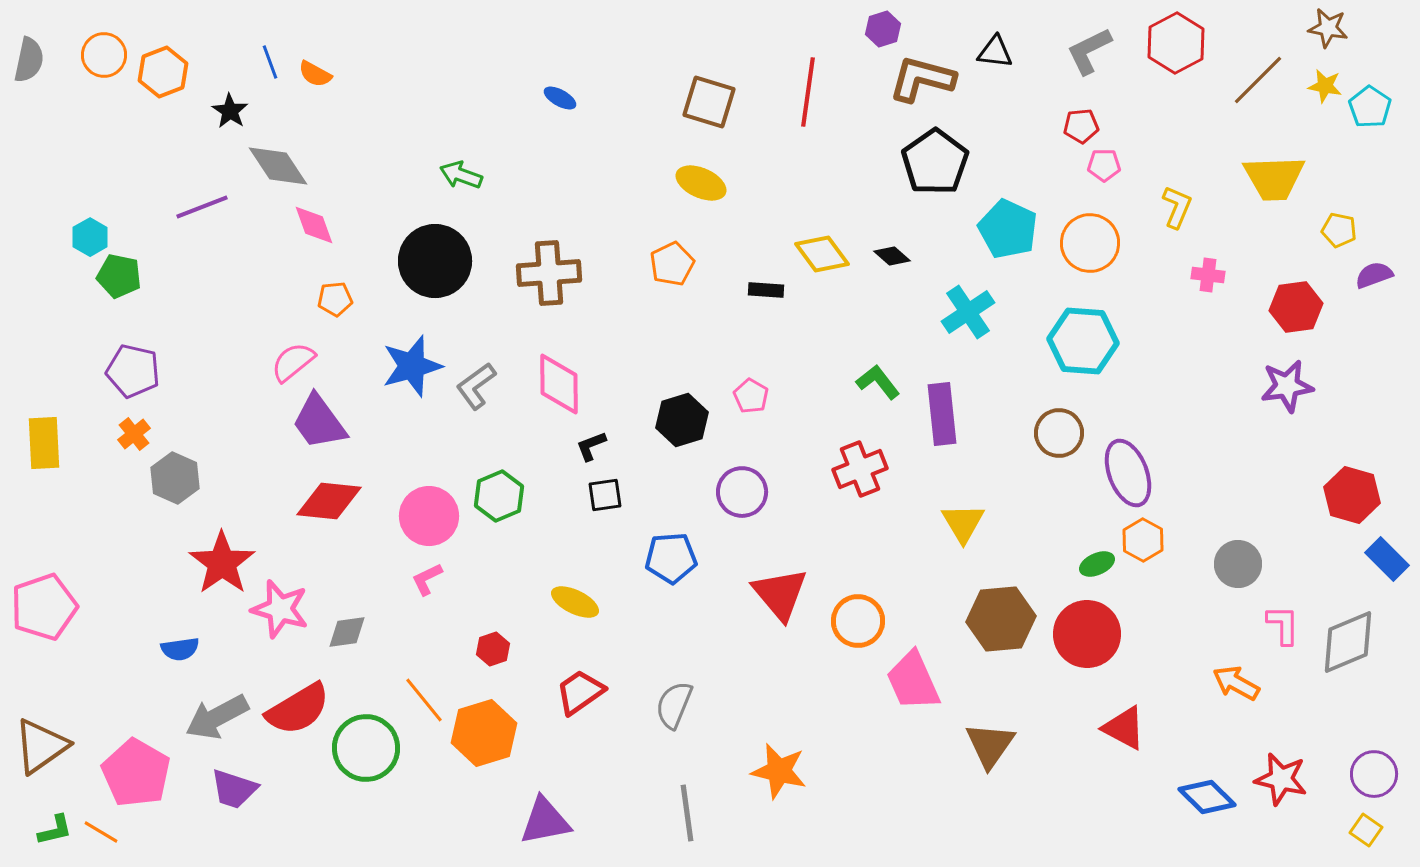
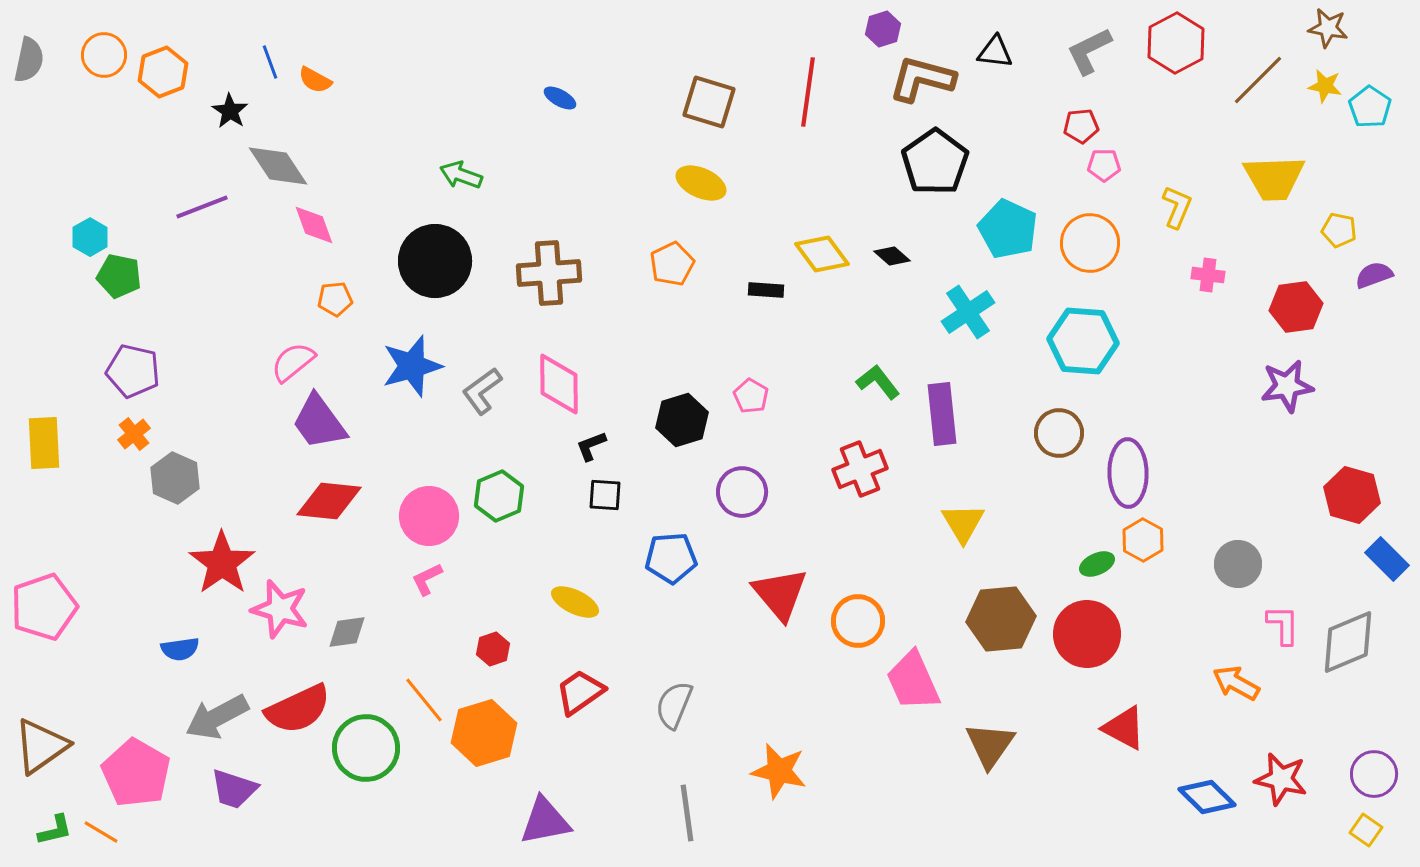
orange semicircle at (315, 74): moved 6 px down
gray L-shape at (476, 386): moved 6 px right, 5 px down
purple ellipse at (1128, 473): rotated 20 degrees clockwise
black square at (605, 495): rotated 12 degrees clockwise
red semicircle at (298, 709): rotated 6 degrees clockwise
